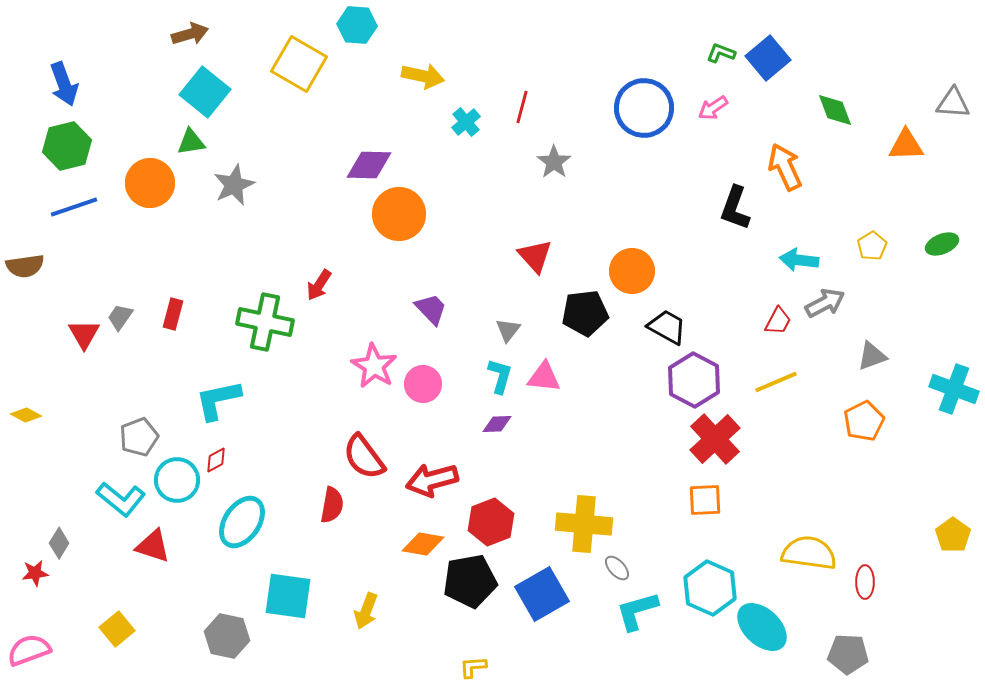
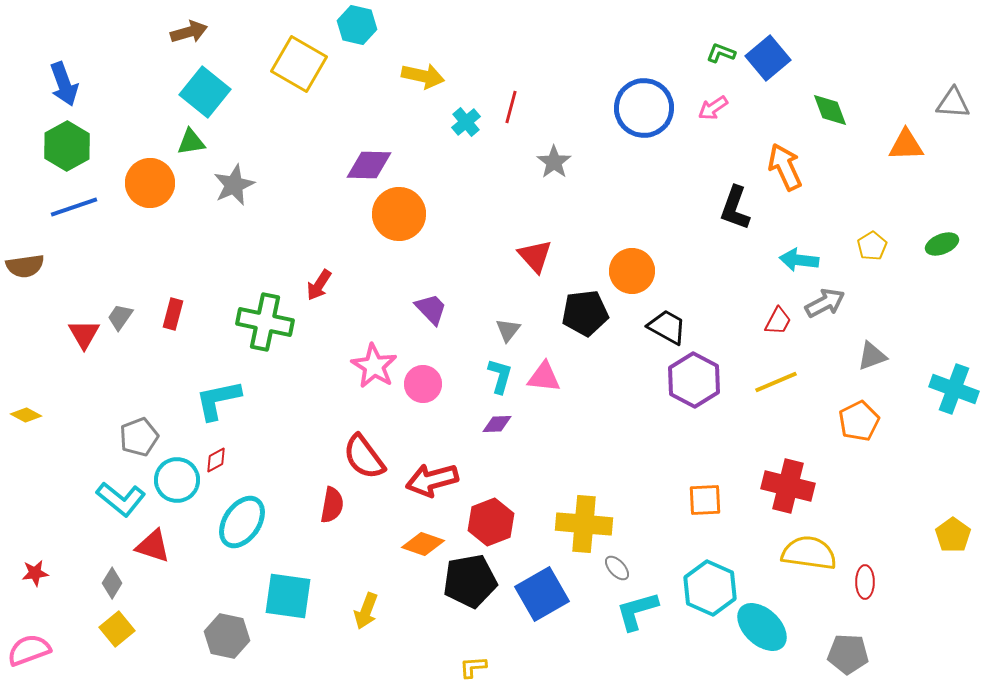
cyan hexagon at (357, 25): rotated 9 degrees clockwise
brown arrow at (190, 34): moved 1 px left, 2 px up
red line at (522, 107): moved 11 px left
green diamond at (835, 110): moved 5 px left
green hexagon at (67, 146): rotated 15 degrees counterclockwise
orange pentagon at (864, 421): moved 5 px left
red cross at (715, 439): moved 73 px right, 47 px down; rotated 33 degrees counterclockwise
gray diamond at (59, 543): moved 53 px right, 40 px down
orange diamond at (423, 544): rotated 9 degrees clockwise
